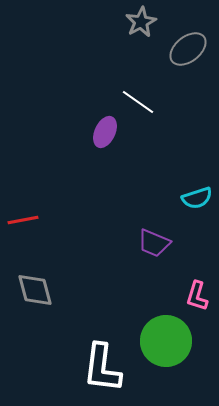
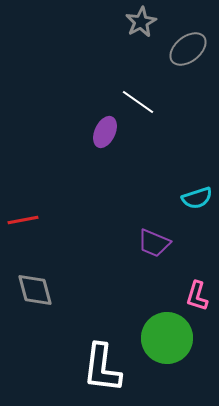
green circle: moved 1 px right, 3 px up
